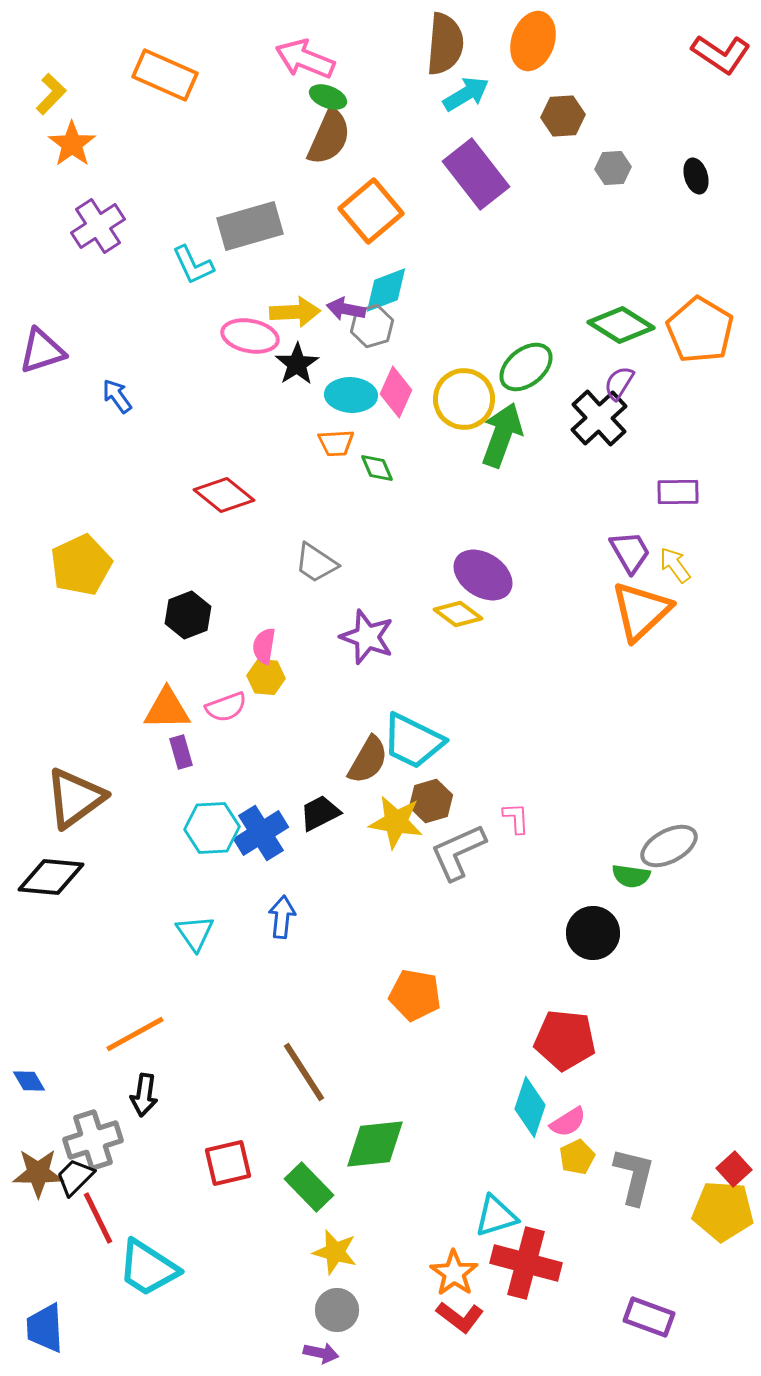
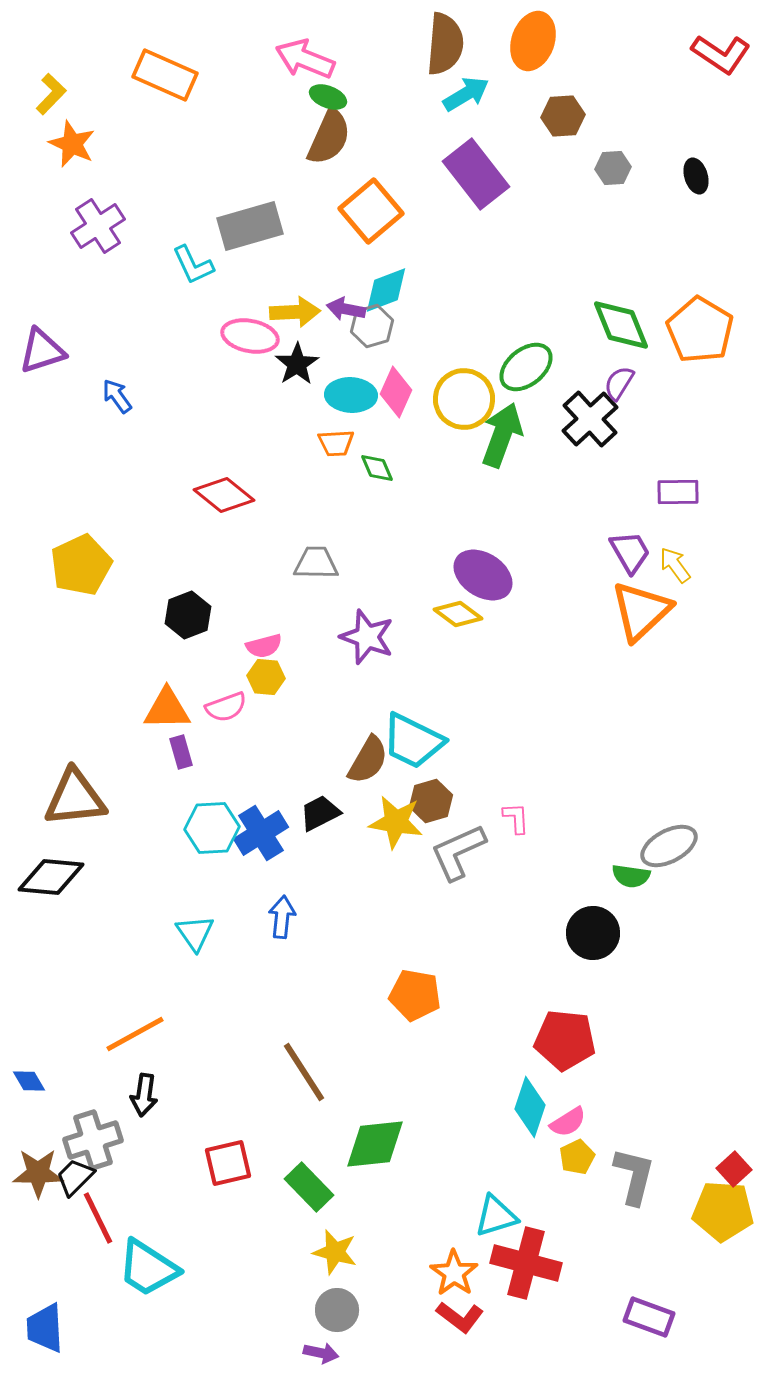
orange star at (72, 144): rotated 12 degrees counterclockwise
green diamond at (621, 325): rotated 36 degrees clockwise
black cross at (599, 418): moved 9 px left, 1 px down
gray trapezoid at (316, 563): rotated 147 degrees clockwise
pink semicircle at (264, 646): rotated 114 degrees counterclockwise
brown triangle at (75, 798): rotated 30 degrees clockwise
